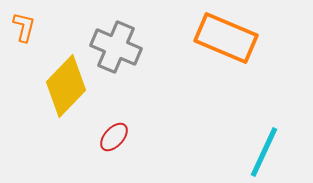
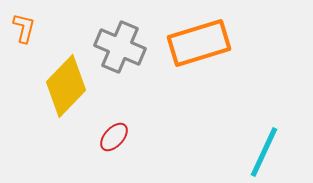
orange L-shape: moved 1 px down
orange rectangle: moved 27 px left, 5 px down; rotated 40 degrees counterclockwise
gray cross: moved 4 px right
